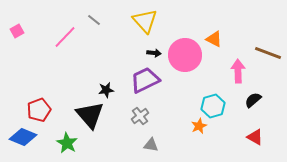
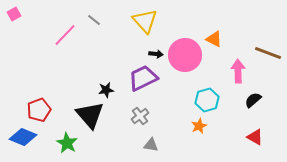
pink square: moved 3 px left, 17 px up
pink line: moved 2 px up
black arrow: moved 2 px right, 1 px down
purple trapezoid: moved 2 px left, 2 px up
cyan hexagon: moved 6 px left, 6 px up
